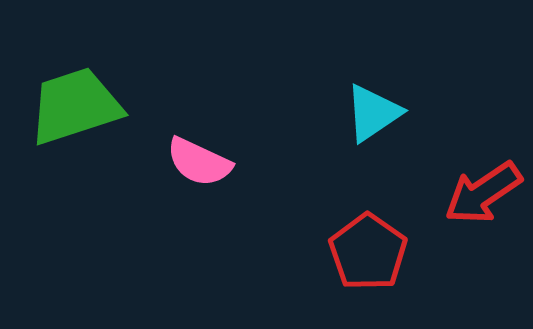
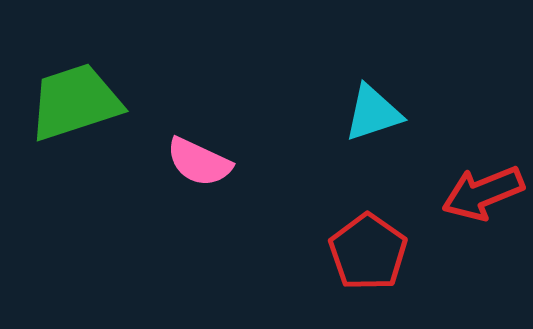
green trapezoid: moved 4 px up
cyan triangle: rotated 16 degrees clockwise
red arrow: rotated 12 degrees clockwise
